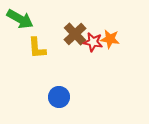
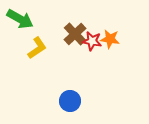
red star: moved 1 px left, 1 px up
yellow L-shape: rotated 120 degrees counterclockwise
blue circle: moved 11 px right, 4 px down
